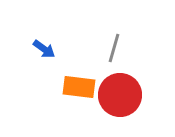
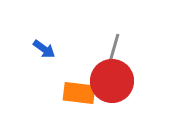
orange rectangle: moved 6 px down
red circle: moved 8 px left, 14 px up
